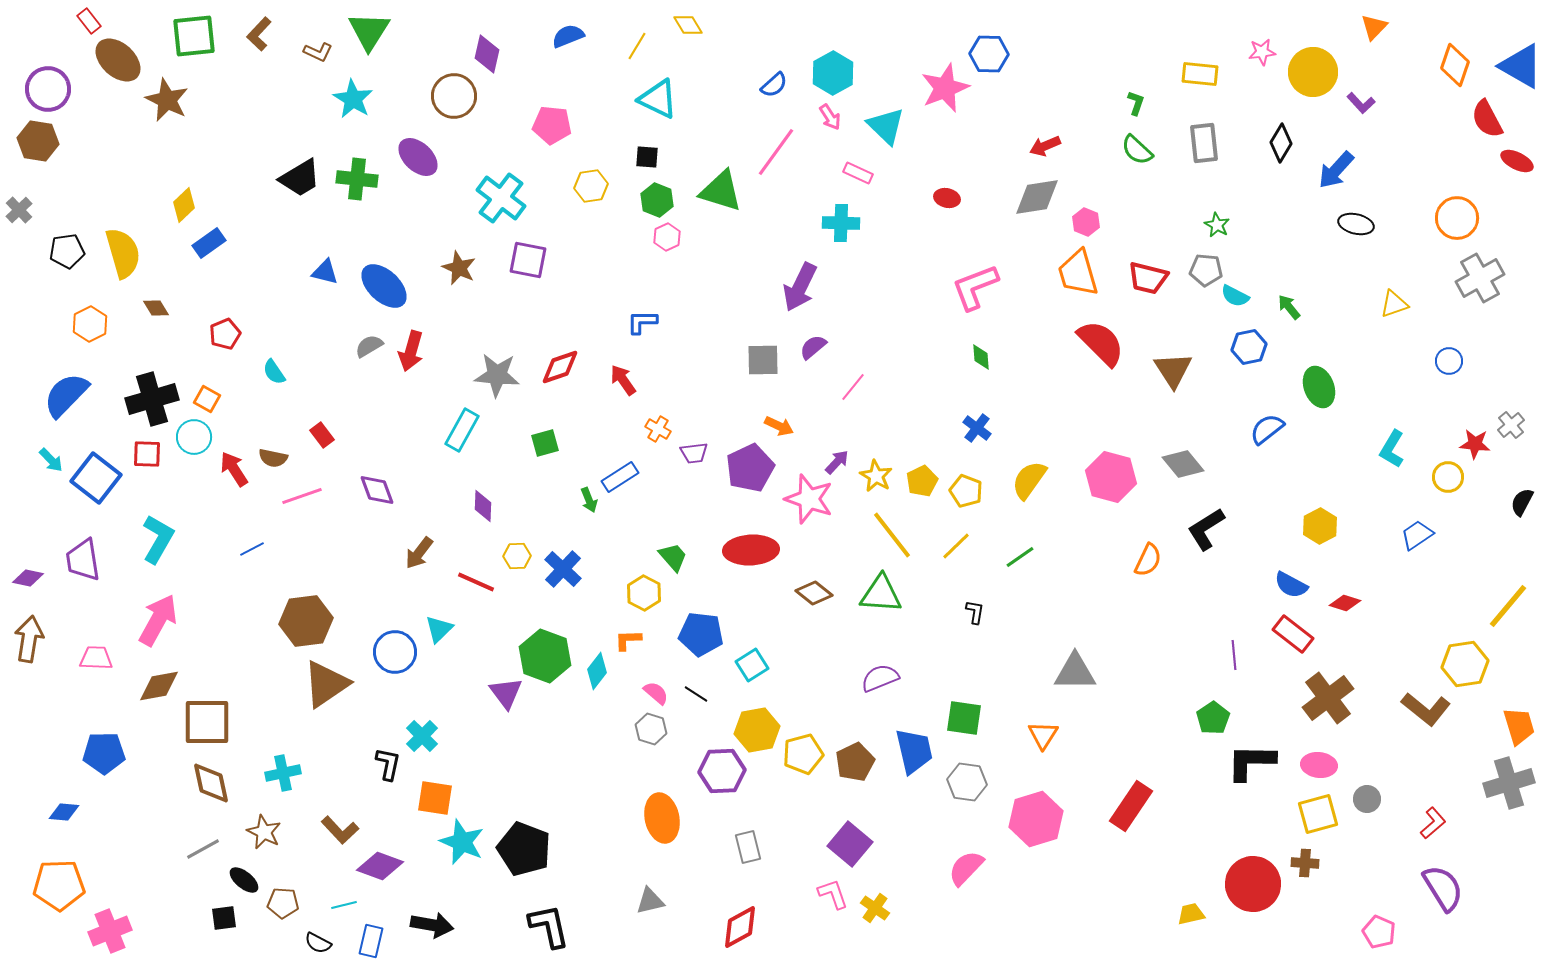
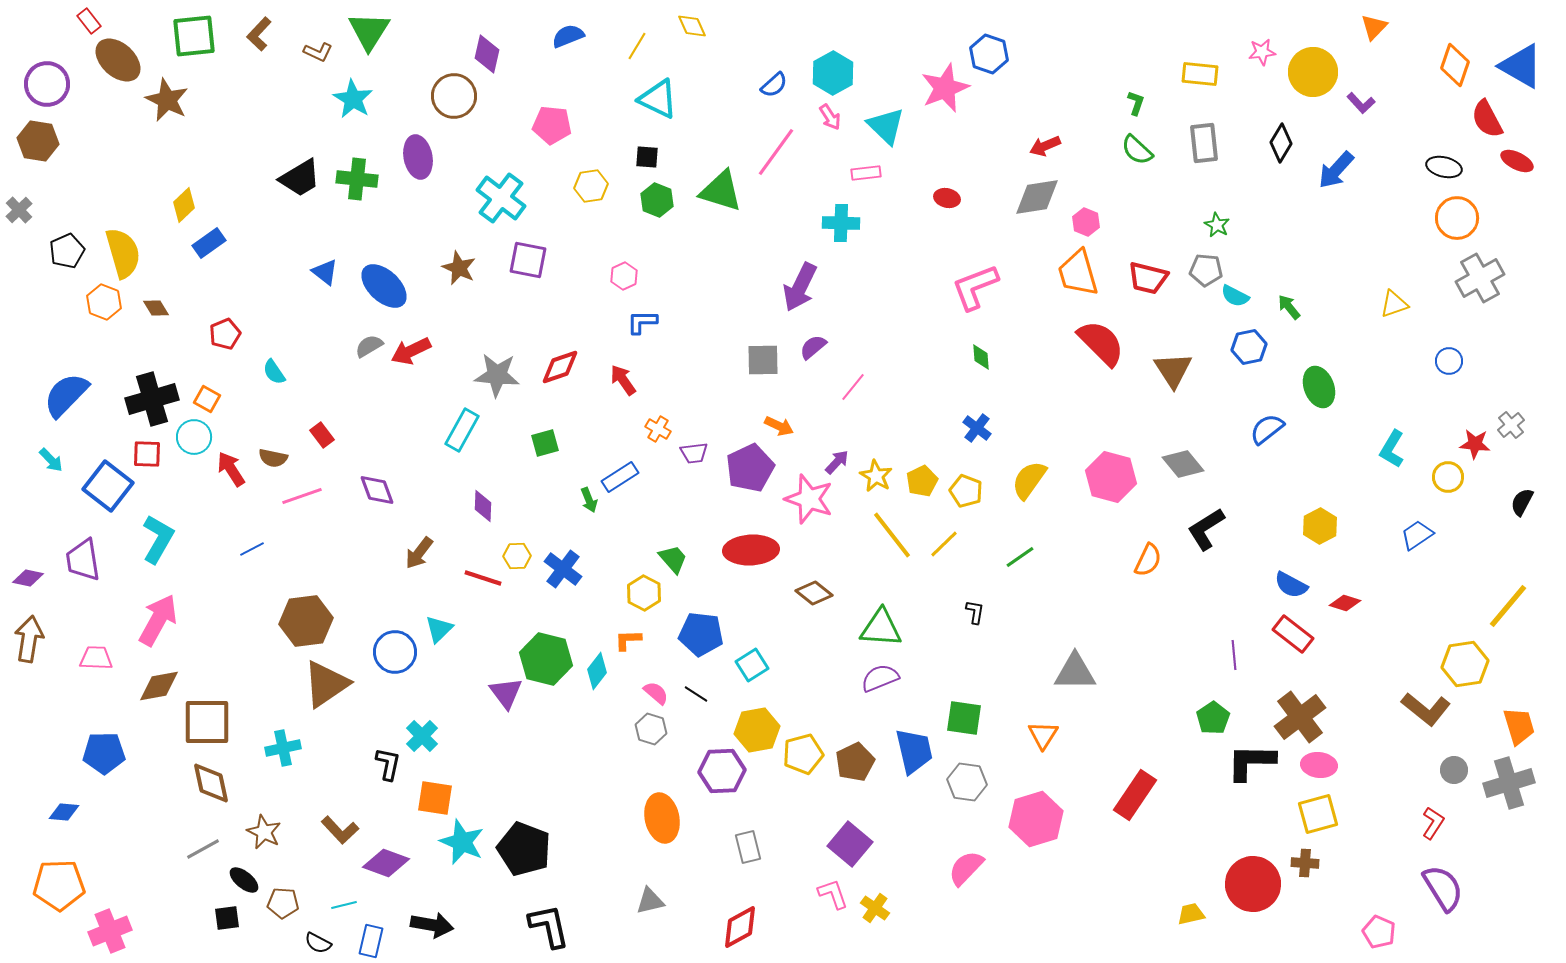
yellow diamond at (688, 25): moved 4 px right, 1 px down; rotated 8 degrees clockwise
blue hexagon at (989, 54): rotated 18 degrees clockwise
purple circle at (48, 89): moved 1 px left, 5 px up
purple ellipse at (418, 157): rotated 36 degrees clockwise
pink rectangle at (858, 173): moved 8 px right; rotated 32 degrees counterclockwise
black ellipse at (1356, 224): moved 88 px right, 57 px up
pink hexagon at (667, 237): moved 43 px left, 39 px down
black pentagon at (67, 251): rotated 16 degrees counterclockwise
blue triangle at (325, 272): rotated 24 degrees clockwise
orange hexagon at (90, 324): moved 14 px right, 22 px up; rotated 12 degrees counterclockwise
red arrow at (411, 351): rotated 48 degrees clockwise
red arrow at (234, 469): moved 3 px left
blue square at (96, 478): moved 12 px right, 8 px down
yellow line at (956, 546): moved 12 px left, 2 px up
green trapezoid at (673, 557): moved 2 px down
blue cross at (563, 569): rotated 6 degrees counterclockwise
red line at (476, 582): moved 7 px right, 4 px up; rotated 6 degrees counterclockwise
green triangle at (881, 594): moved 34 px down
green hexagon at (545, 656): moved 1 px right, 3 px down; rotated 6 degrees counterclockwise
brown cross at (1328, 698): moved 28 px left, 19 px down
cyan cross at (283, 773): moved 25 px up
gray circle at (1367, 799): moved 87 px right, 29 px up
red rectangle at (1131, 806): moved 4 px right, 11 px up
red L-shape at (1433, 823): rotated 16 degrees counterclockwise
purple diamond at (380, 866): moved 6 px right, 3 px up
black square at (224, 918): moved 3 px right
